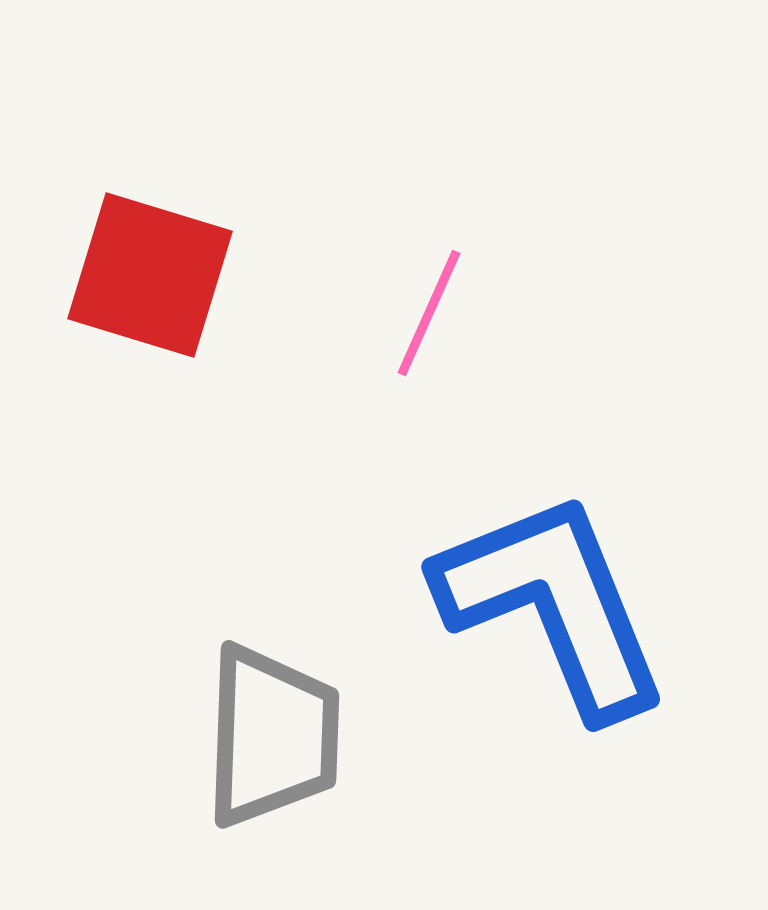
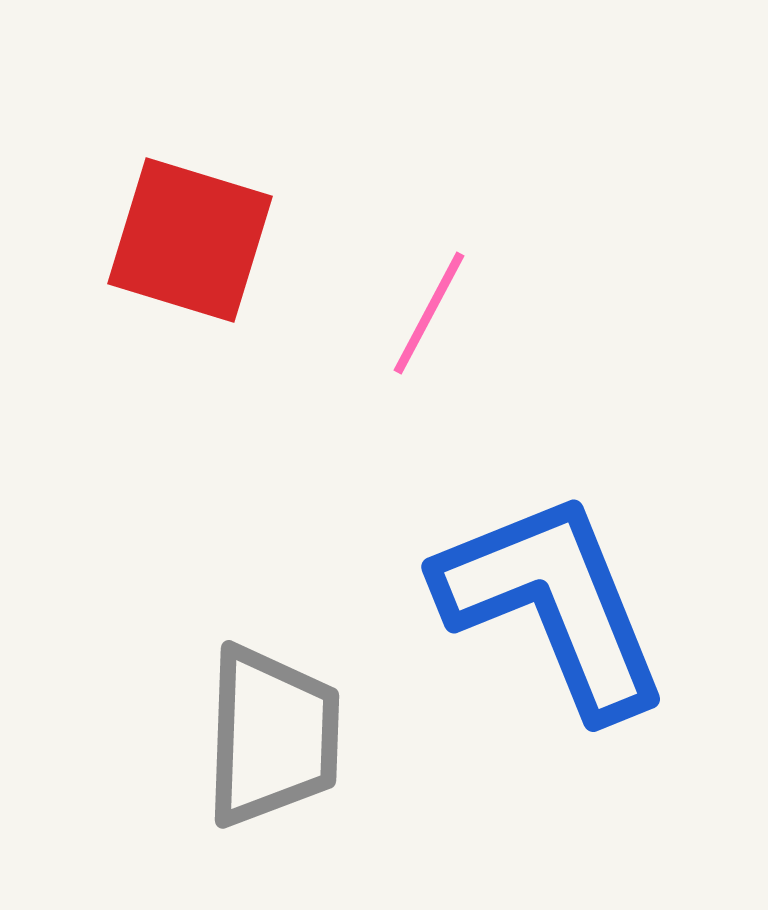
red square: moved 40 px right, 35 px up
pink line: rotated 4 degrees clockwise
